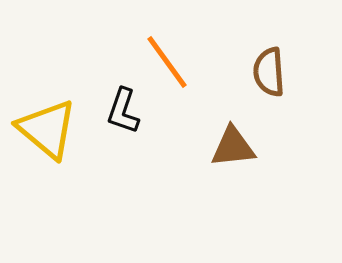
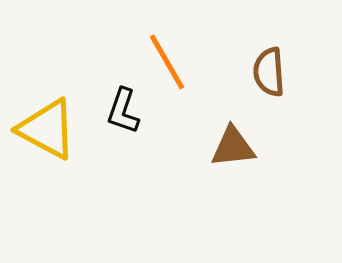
orange line: rotated 6 degrees clockwise
yellow triangle: rotated 12 degrees counterclockwise
